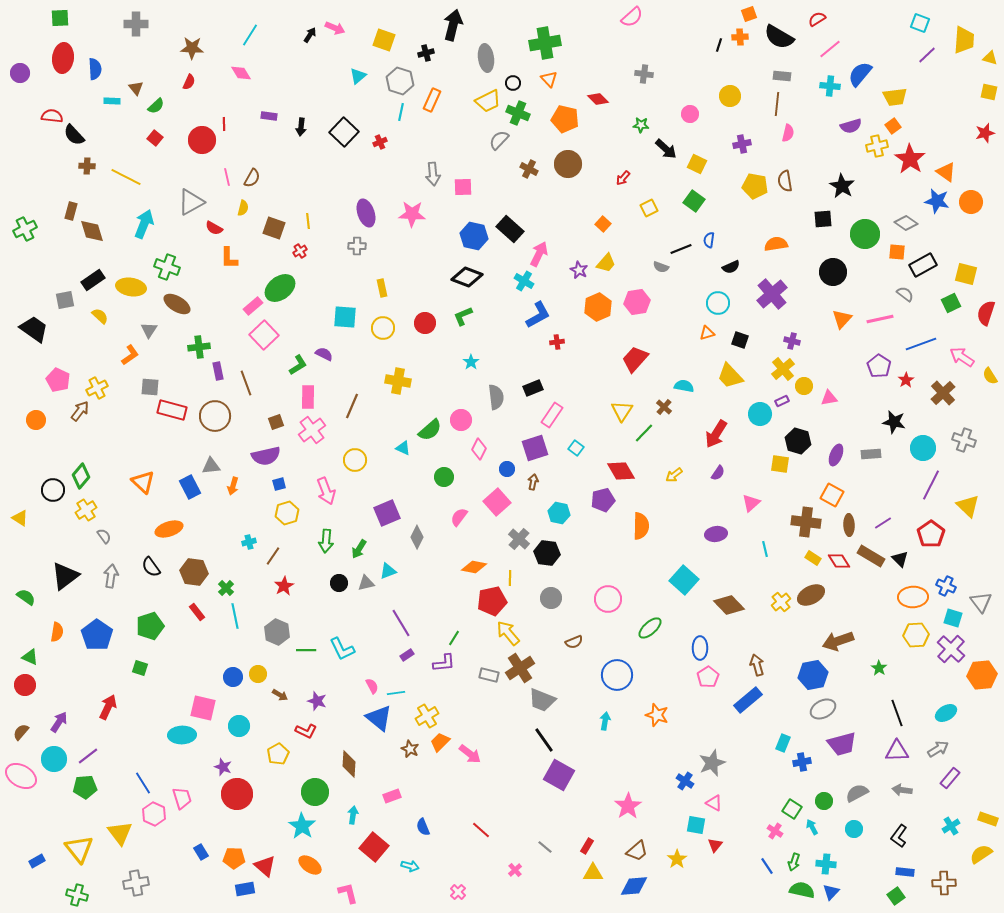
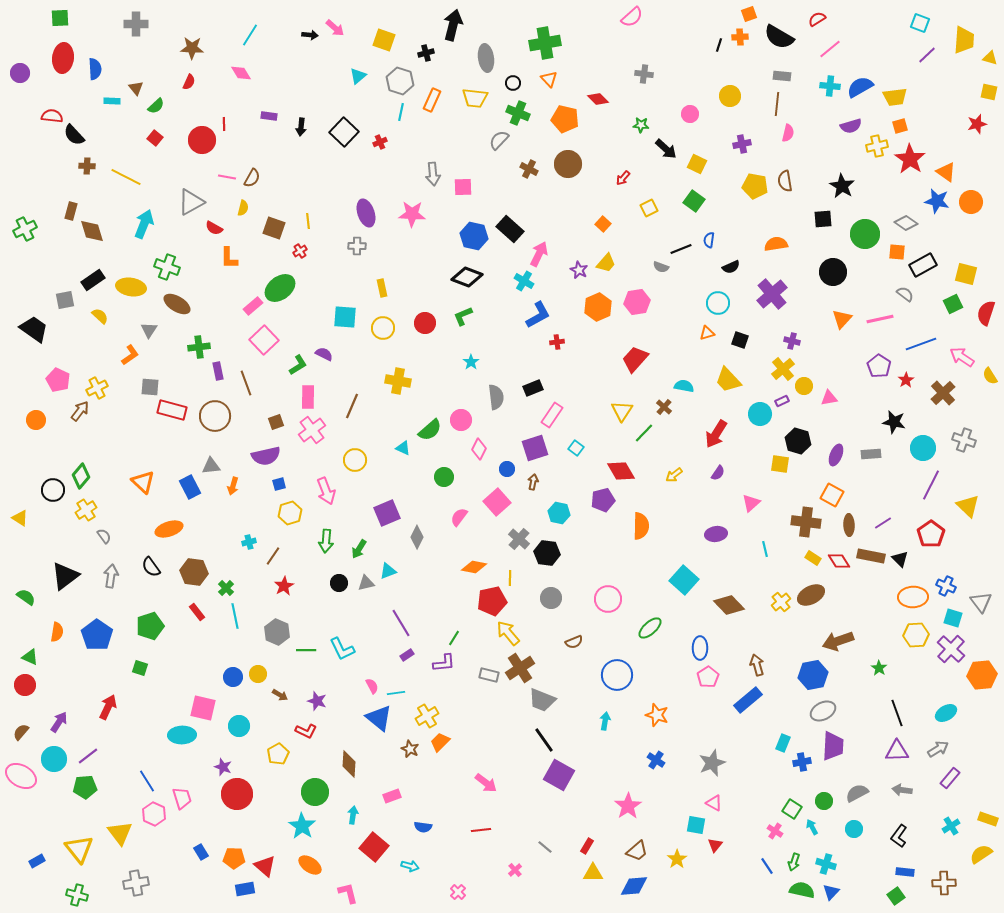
pink arrow at (335, 28): rotated 18 degrees clockwise
black arrow at (310, 35): rotated 63 degrees clockwise
blue semicircle at (860, 74): moved 13 px down; rotated 20 degrees clockwise
yellow trapezoid at (488, 101): moved 13 px left, 3 px up; rotated 32 degrees clockwise
orange square at (893, 126): moved 7 px right; rotated 21 degrees clockwise
red star at (985, 133): moved 8 px left, 9 px up
pink line at (227, 177): rotated 66 degrees counterclockwise
green square at (951, 303): moved 2 px right, 1 px down
pink square at (264, 335): moved 5 px down
yellow trapezoid at (730, 376): moved 2 px left, 4 px down
yellow hexagon at (287, 513): moved 3 px right
brown rectangle at (871, 556): rotated 20 degrees counterclockwise
gray ellipse at (823, 709): moved 2 px down
purple trapezoid at (842, 744): moved 9 px left, 2 px down; rotated 72 degrees counterclockwise
pink arrow at (470, 754): moved 16 px right, 29 px down
blue cross at (685, 781): moved 29 px left, 21 px up
blue line at (143, 783): moved 4 px right, 2 px up
blue semicircle at (423, 827): rotated 60 degrees counterclockwise
red line at (481, 830): rotated 48 degrees counterclockwise
cyan cross at (826, 864): rotated 12 degrees clockwise
